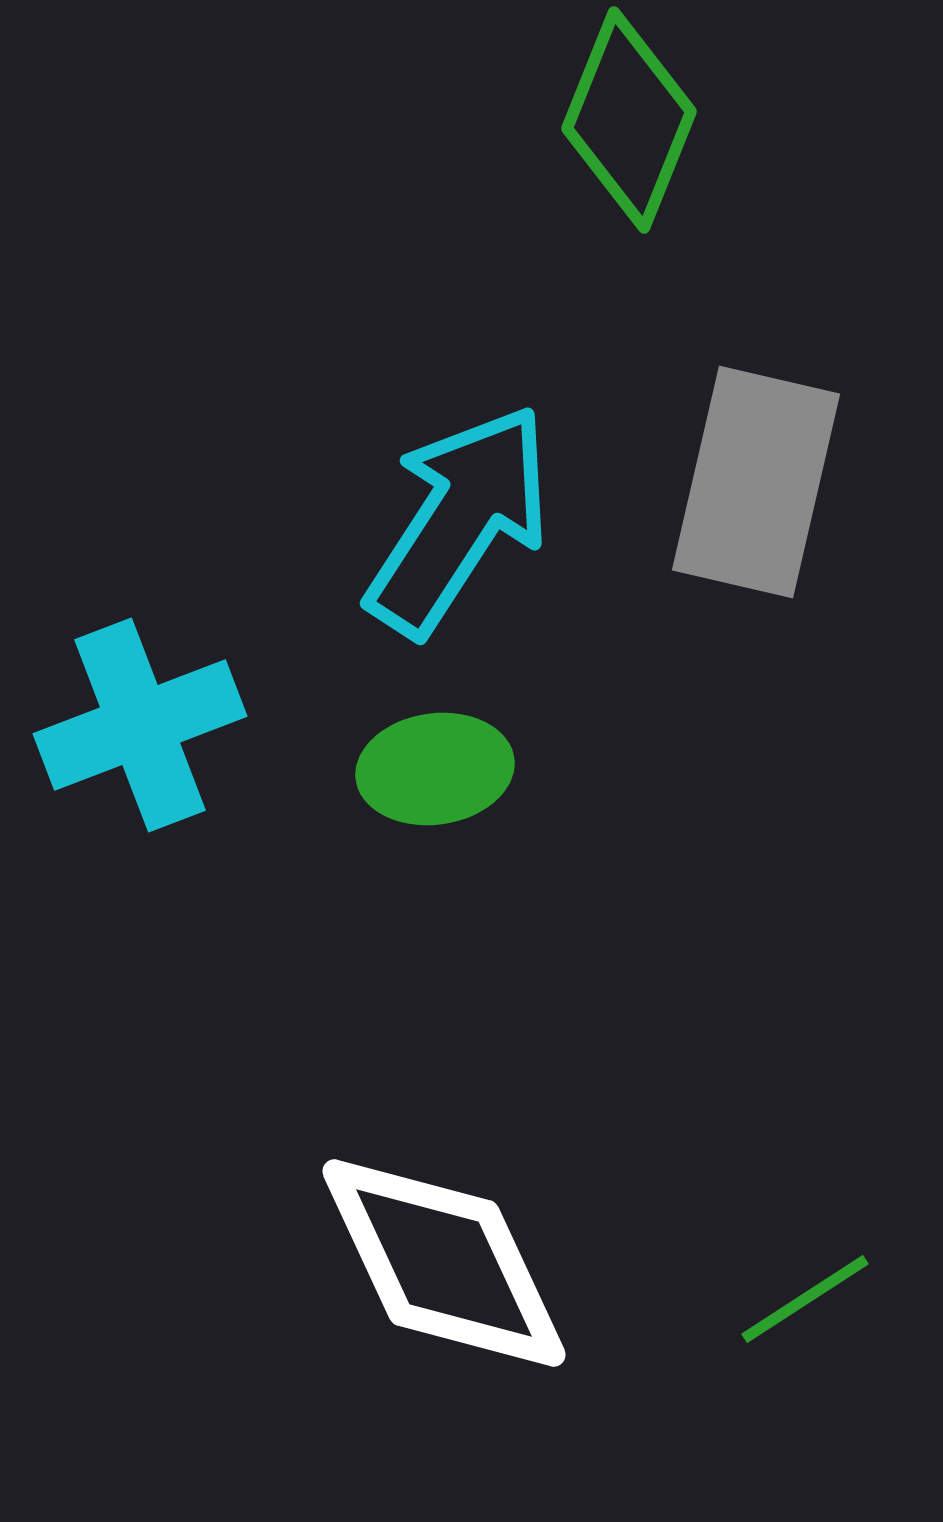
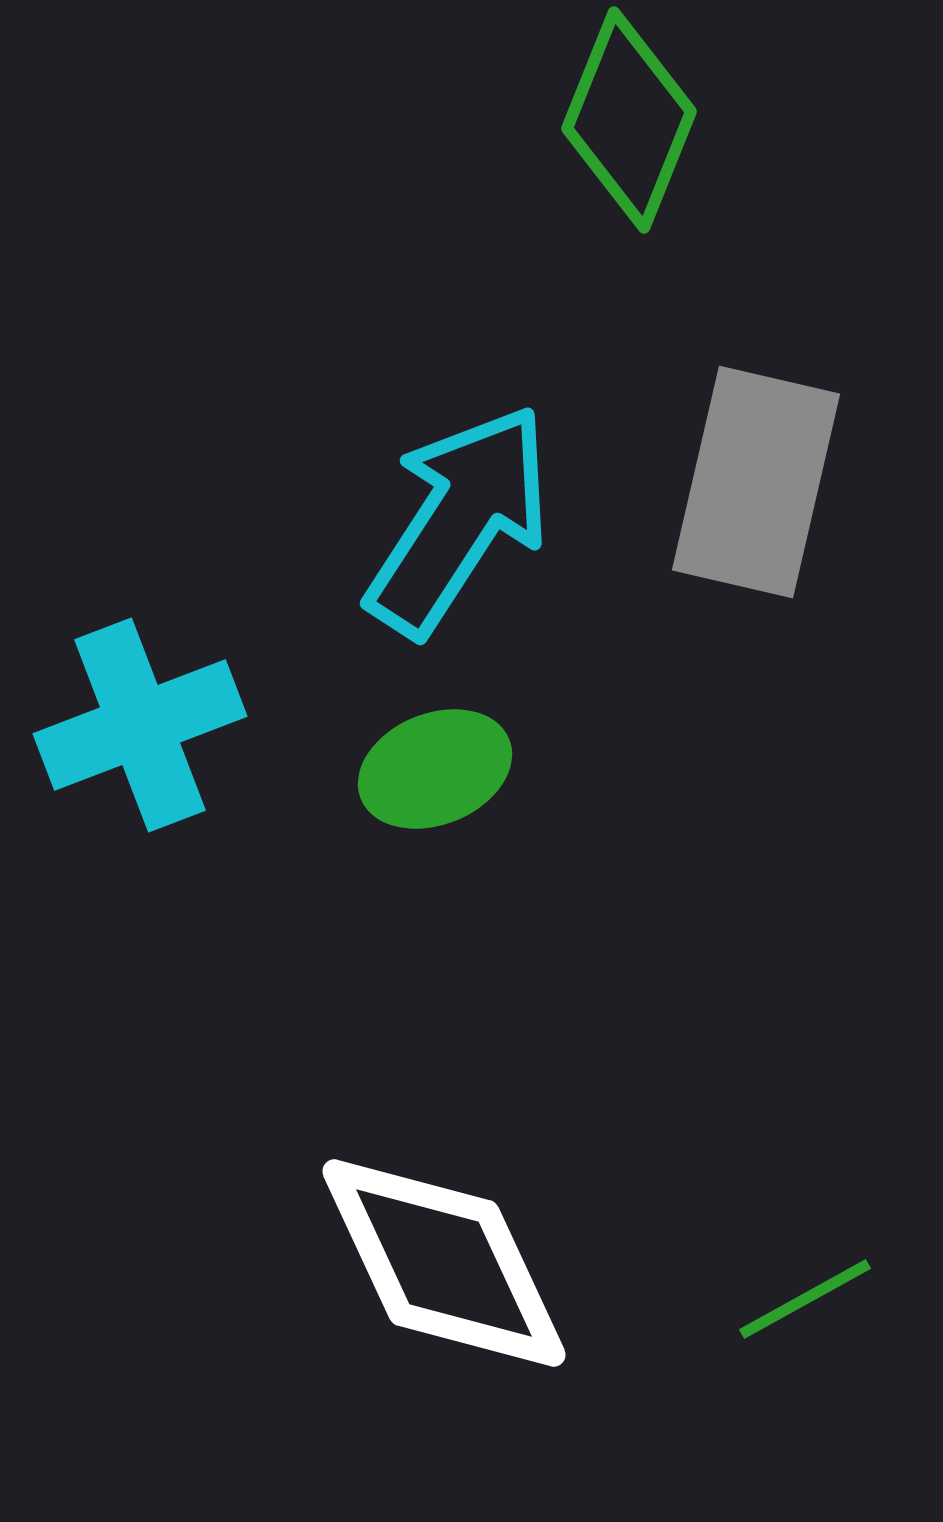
green ellipse: rotated 14 degrees counterclockwise
green line: rotated 4 degrees clockwise
